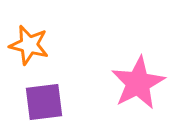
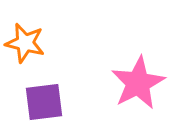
orange star: moved 4 px left, 2 px up
